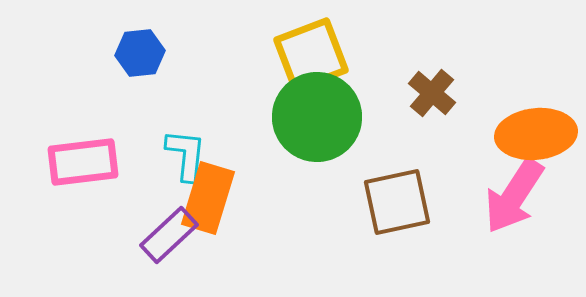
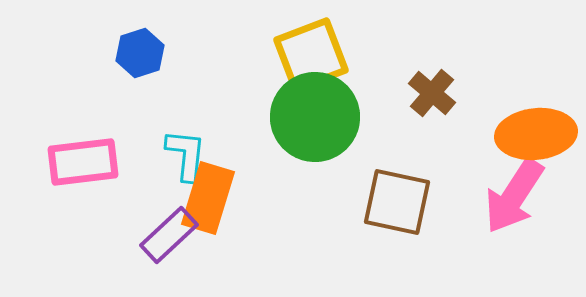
blue hexagon: rotated 12 degrees counterclockwise
green circle: moved 2 px left
brown square: rotated 24 degrees clockwise
